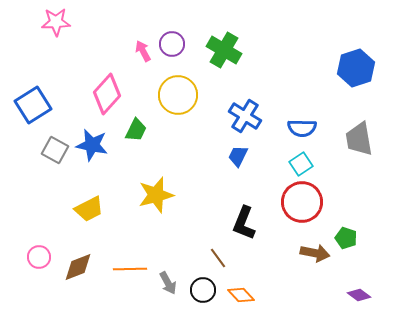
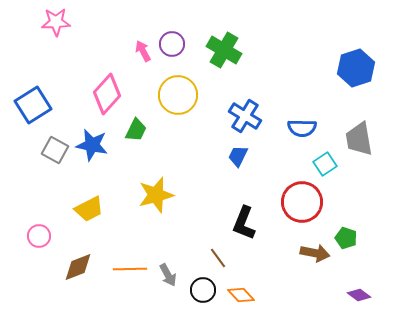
cyan square: moved 24 px right
pink circle: moved 21 px up
gray arrow: moved 8 px up
